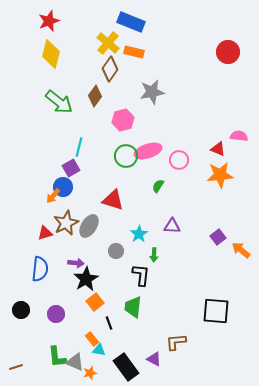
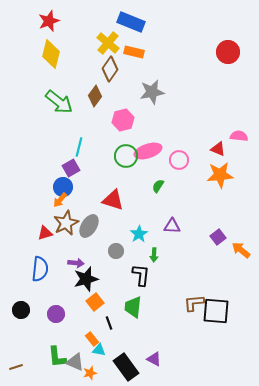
orange arrow at (53, 196): moved 7 px right, 4 px down
black star at (86, 279): rotated 15 degrees clockwise
brown L-shape at (176, 342): moved 18 px right, 39 px up
